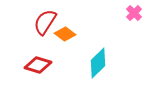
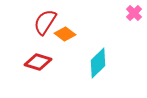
red diamond: moved 3 px up
